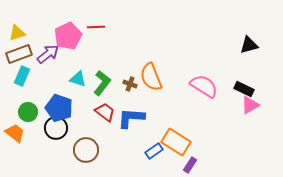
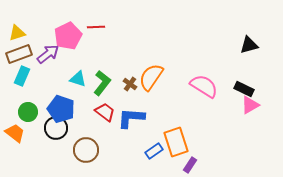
orange semicircle: rotated 56 degrees clockwise
brown cross: rotated 16 degrees clockwise
blue pentagon: moved 2 px right, 1 px down
orange rectangle: rotated 40 degrees clockwise
